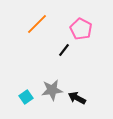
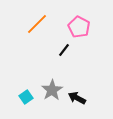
pink pentagon: moved 2 px left, 2 px up
gray star: rotated 25 degrees counterclockwise
